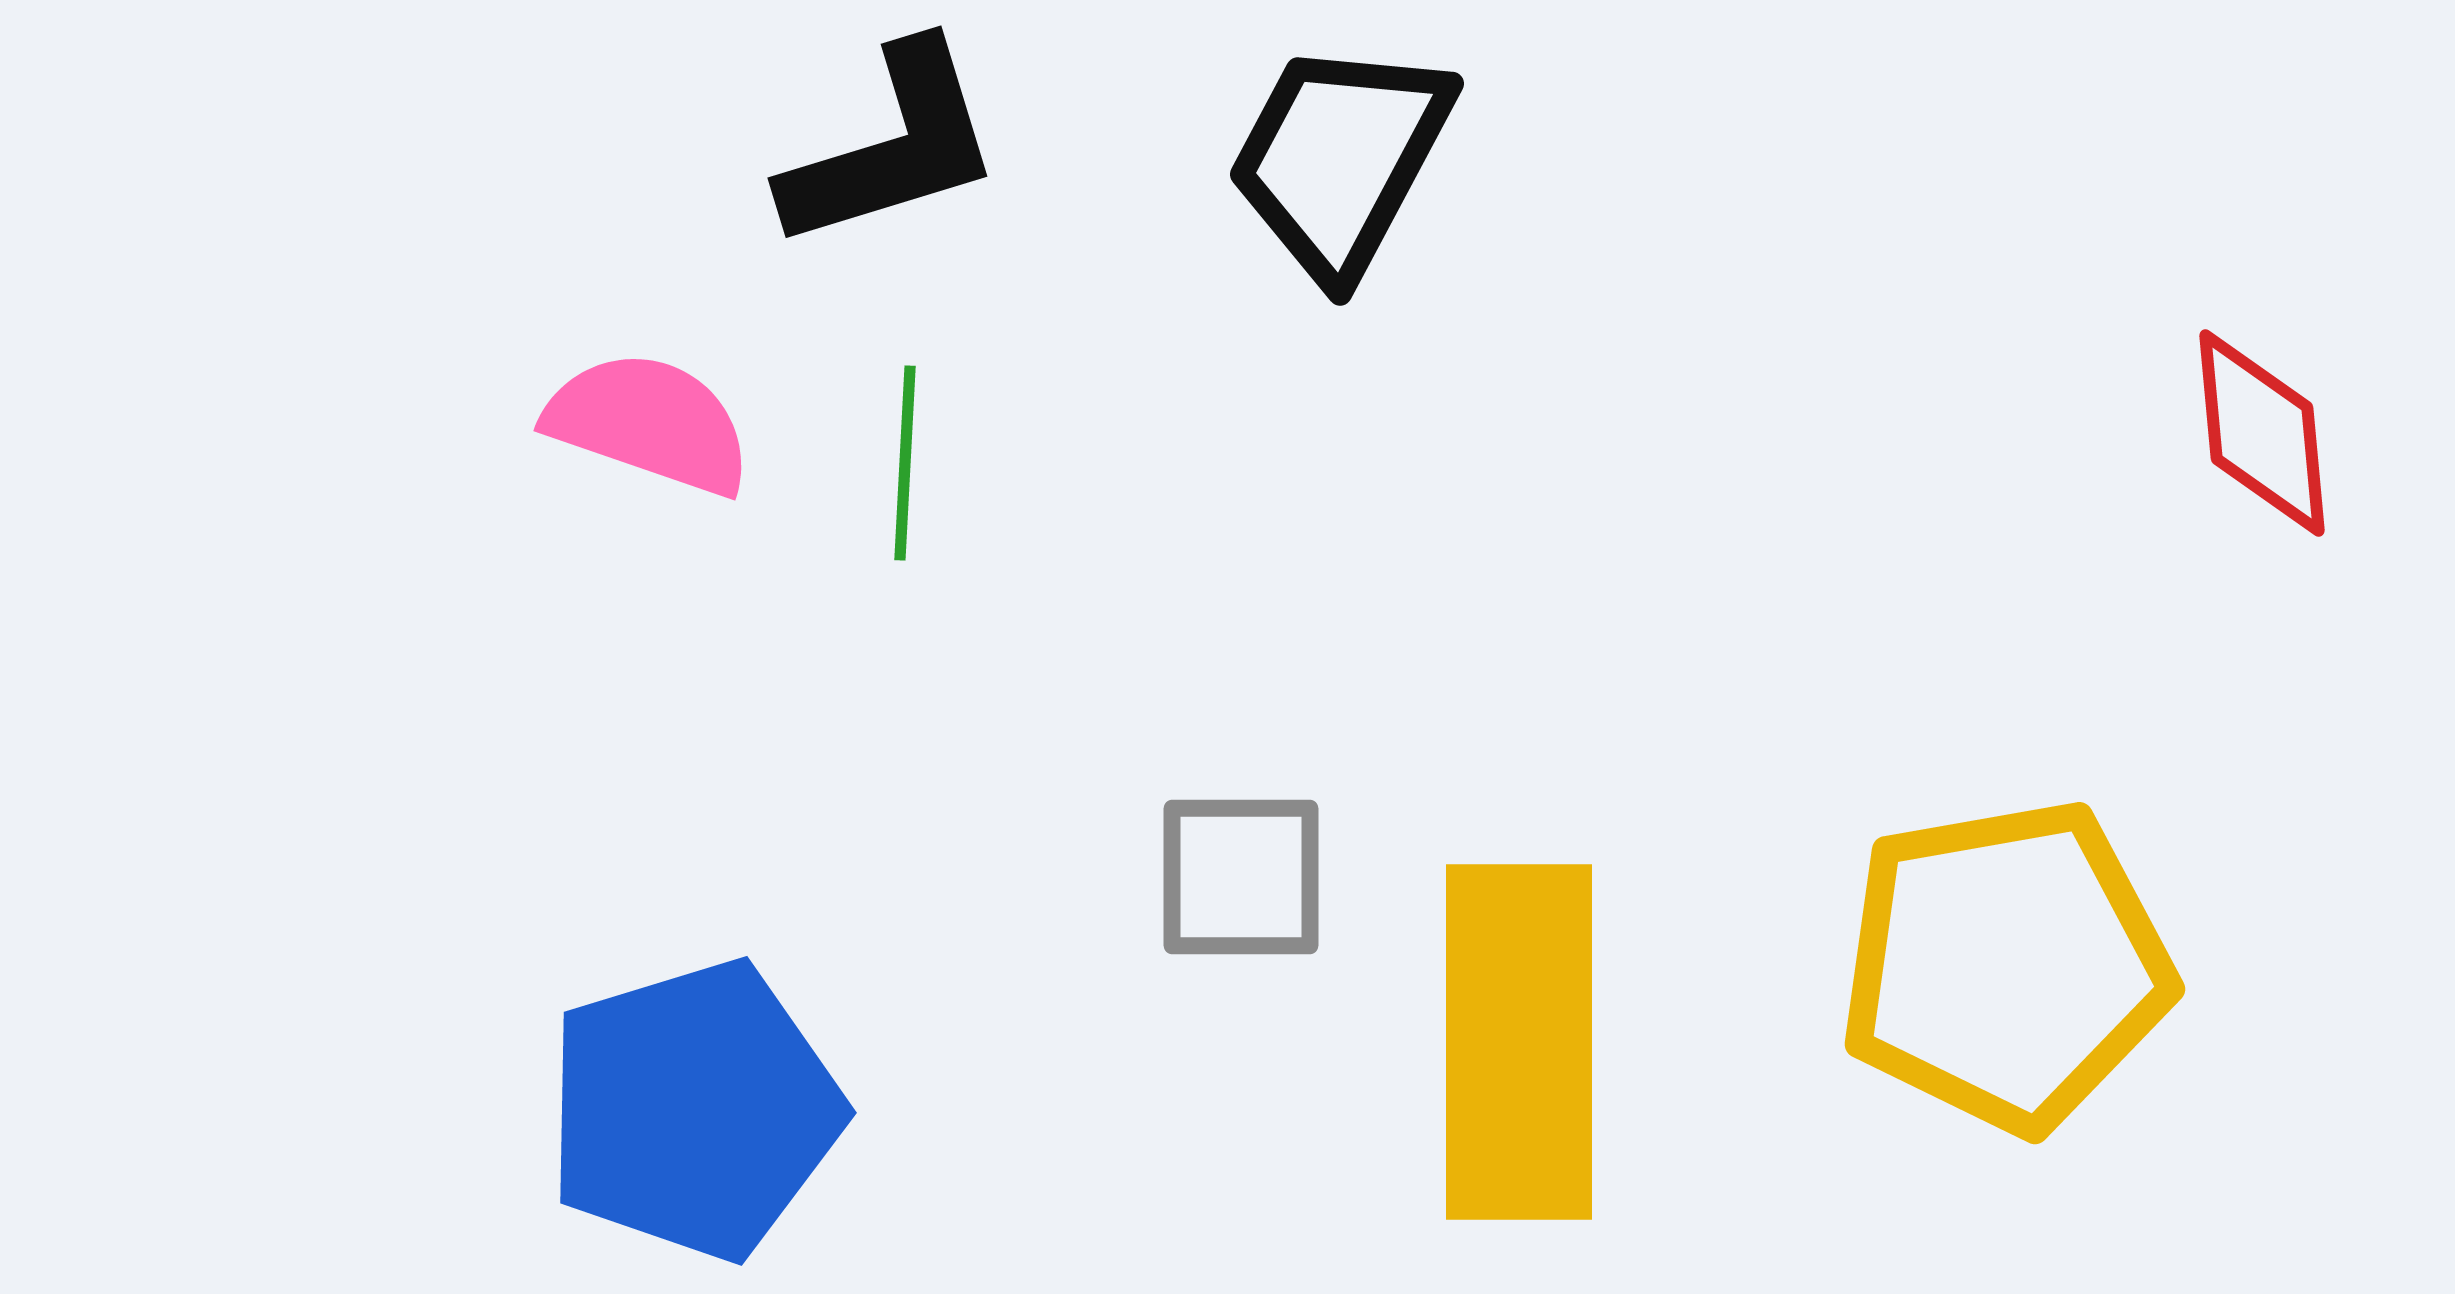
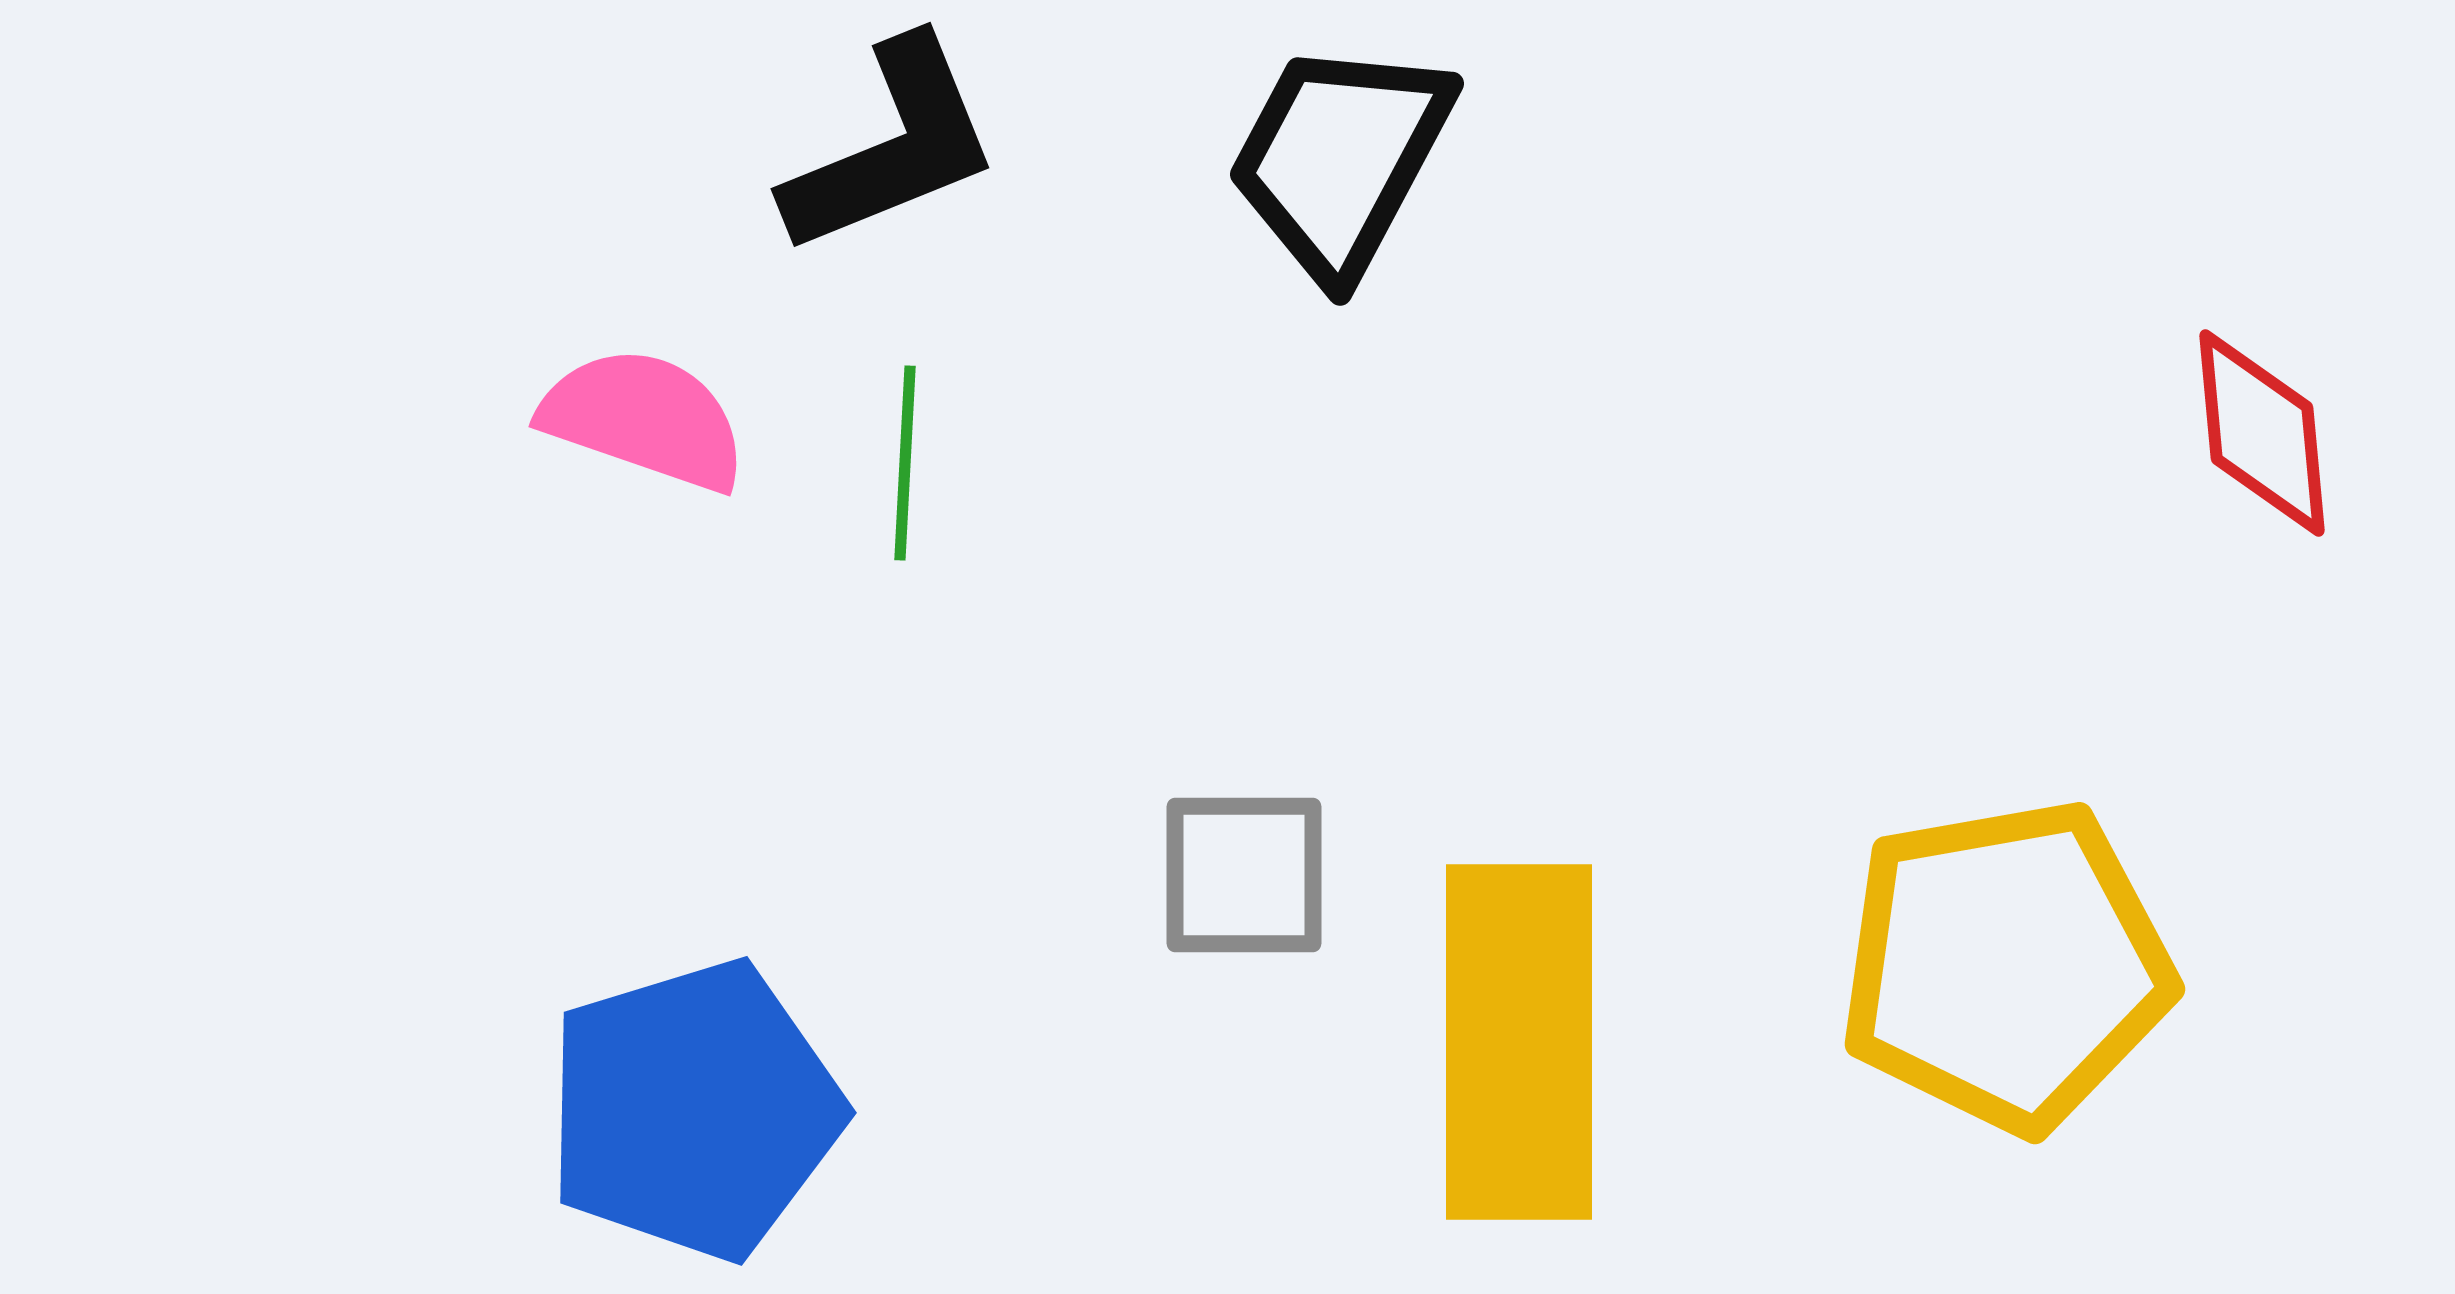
black L-shape: rotated 5 degrees counterclockwise
pink semicircle: moved 5 px left, 4 px up
gray square: moved 3 px right, 2 px up
